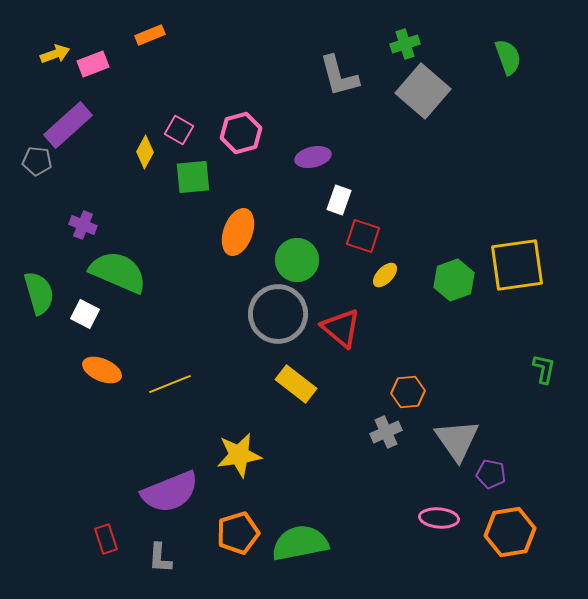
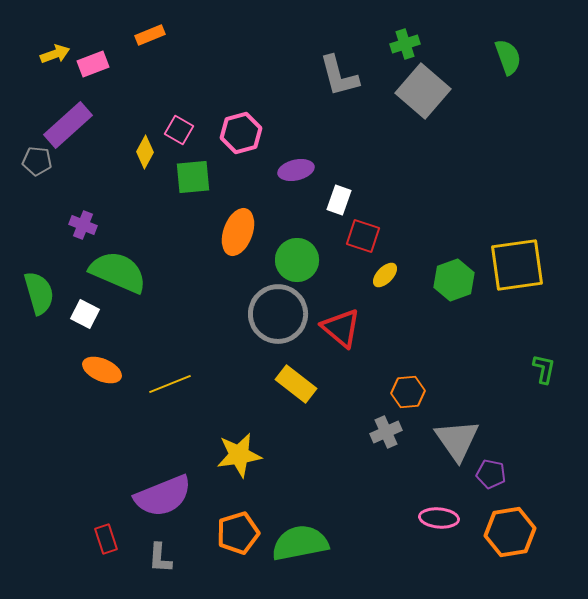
purple ellipse at (313, 157): moved 17 px left, 13 px down
purple semicircle at (170, 492): moved 7 px left, 4 px down
